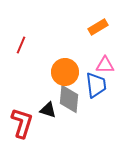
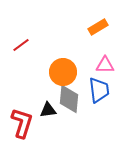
red line: rotated 30 degrees clockwise
orange circle: moved 2 px left
blue trapezoid: moved 3 px right, 5 px down
black triangle: rotated 24 degrees counterclockwise
